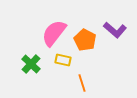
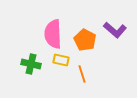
pink semicircle: moved 1 px left, 1 px down; rotated 40 degrees counterclockwise
yellow rectangle: moved 2 px left
green cross: rotated 30 degrees counterclockwise
orange line: moved 9 px up
